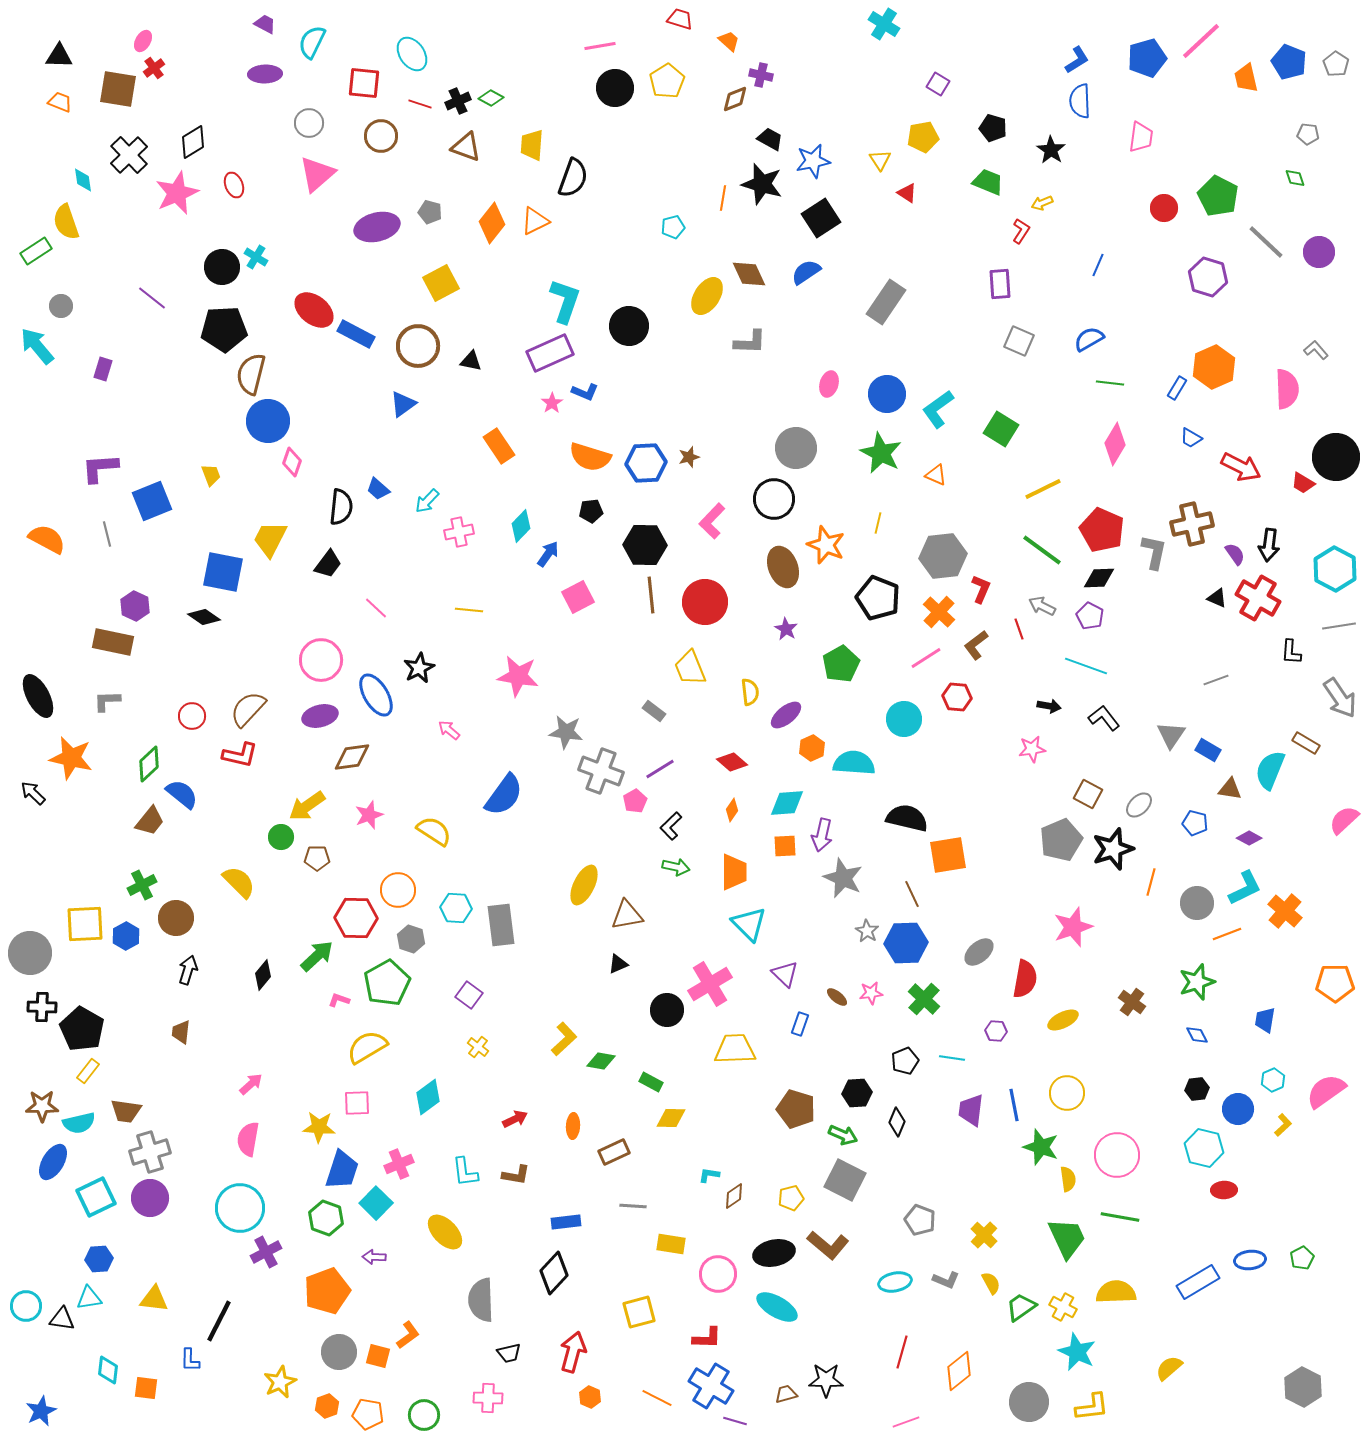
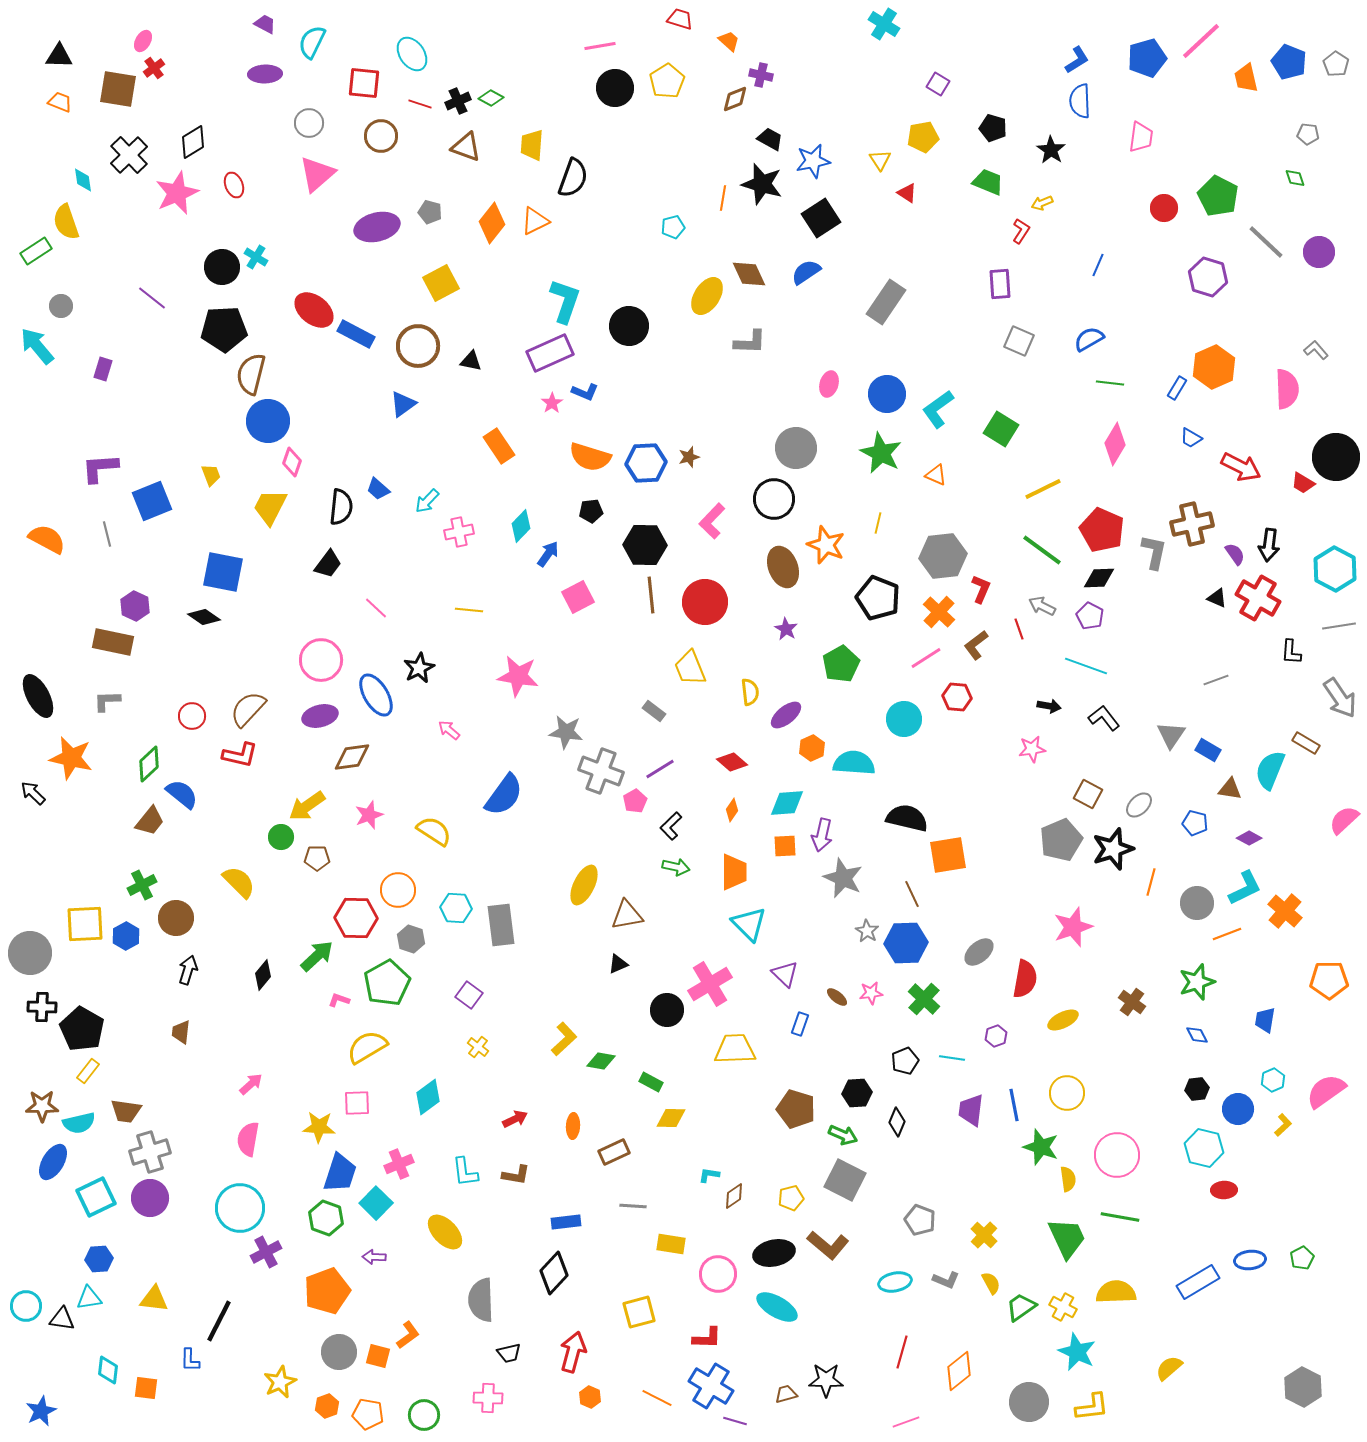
yellow trapezoid at (270, 539): moved 32 px up
orange pentagon at (1335, 983): moved 6 px left, 3 px up
purple hexagon at (996, 1031): moved 5 px down; rotated 25 degrees counterclockwise
blue trapezoid at (342, 1170): moved 2 px left, 3 px down
